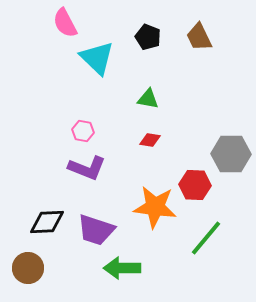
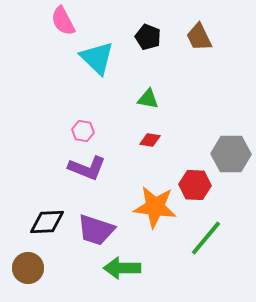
pink semicircle: moved 2 px left, 2 px up
